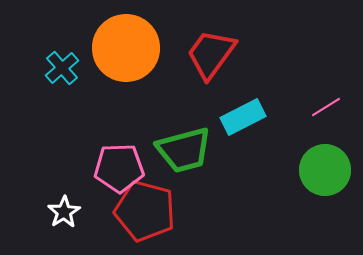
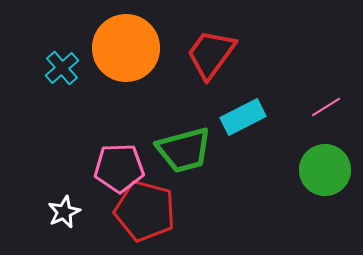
white star: rotated 8 degrees clockwise
